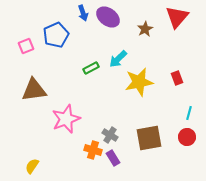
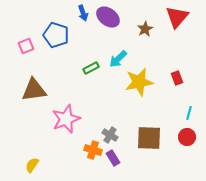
blue pentagon: rotated 30 degrees counterclockwise
brown square: rotated 12 degrees clockwise
yellow semicircle: moved 1 px up
